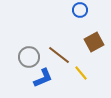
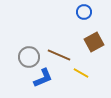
blue circle: moved 4 px right, 2 px down
brown line: rotated 15 degrees counterclockwise
yellow line: rotated 21 degrees counterclockwise
